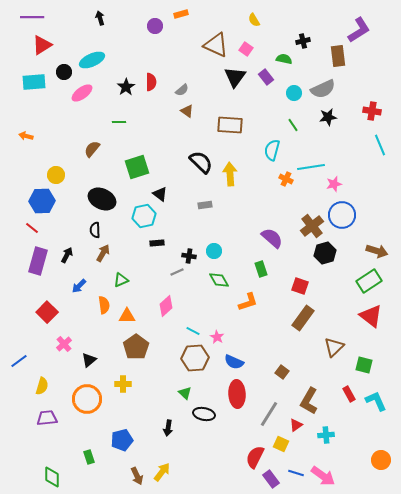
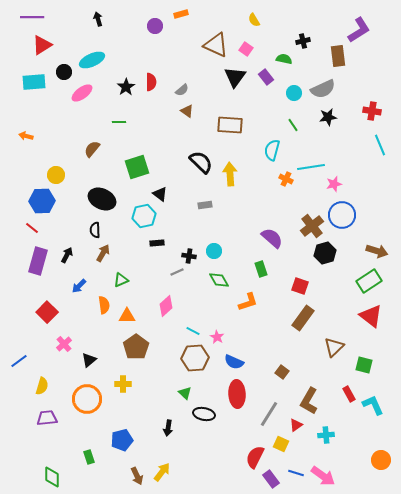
black arrow at (100, 18): moved 2 px left, 1 px down
cyan L-shape at (376, 401): moved 3 px left, 4 px down
